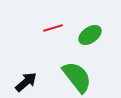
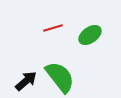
green semicircle: moved 17 px left
black arrow: moved 1 px up
